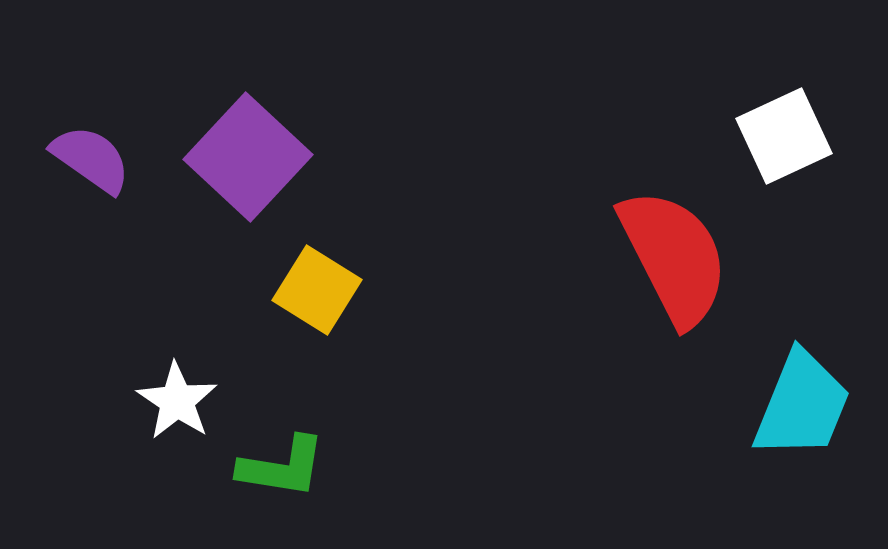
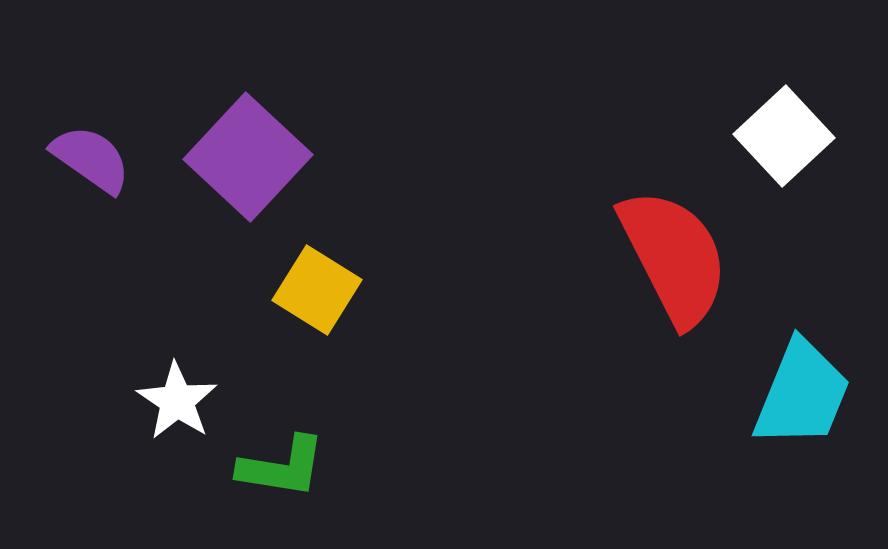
white square: rotated 18 degrees counterclockwise
cyan trapezoid: moved 11 px up
